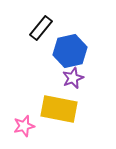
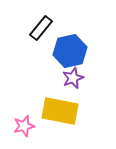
yellow rectangle: moved 1 px right, 2 px down
